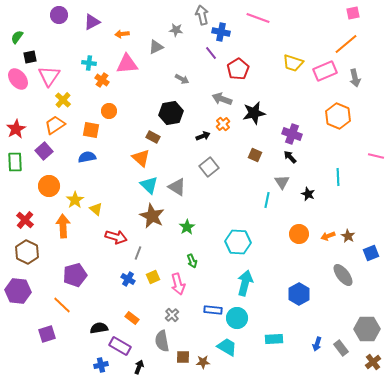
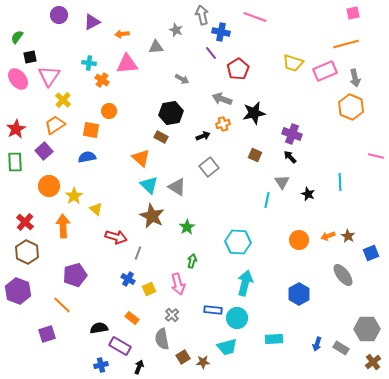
pink line at (258, 18): moved 3 px left, 1 px up
gray star at (176, 30): rotated 16 degrees clockwise
orange line at (346, 44): rotated 25 degrees clockwise
gray triangle at (156, 47): rotated 21 degrees clockwise
orange hexagon at (338, 116): moved 13 px right, 9 px up
orange cross at (223, 124): rotated 24 degrees clockwise
brown rectangle at (153, 137): moved 8 px right
cyan line at (338, 177): moved 2 px right, 5 px down
yellow star at (75, 200): moved 1 px left, 4 px up
red cross at (25, 220): moved 2 px down
orange circle at (299, 234): moved 6 px down
green arrow at (192, 261): rotated 144 degrees counterclockwise
yellow square at (153, 277): moved 4 px left, 12 px down
purple hexagon at (18, 291): rotated 15 degrees clockwise
gray semicircle at (162, 341): moved 2 px up
cyan trapezoid at (227, 347): rotated 135 degrees clockwise
gray rectangle at (341, 348): rotated 21 degrees counterclockwise
brown square at (183, 357): rotated 32 degrees counterclockwise
